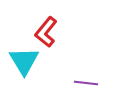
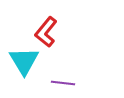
purple line: moved 23 px left
